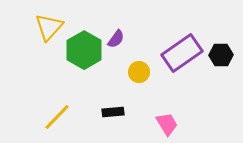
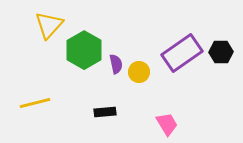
yellow triangle: moved 2 px up
purple semicircle: moved 25 px down; rotated 48 degrees counterclockwise
black hexagon: moved 3 px up
black rectangle: moved 8 px left
yellow line: moved 22 px left, 14 px up; rotated 32 degrees clockwise
